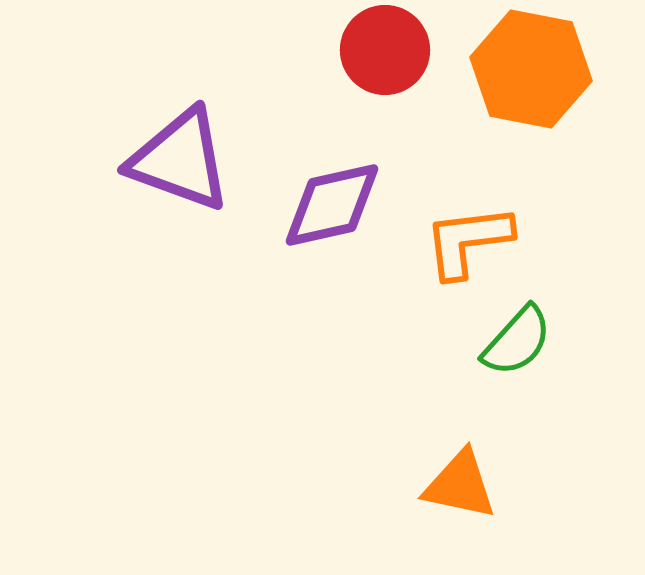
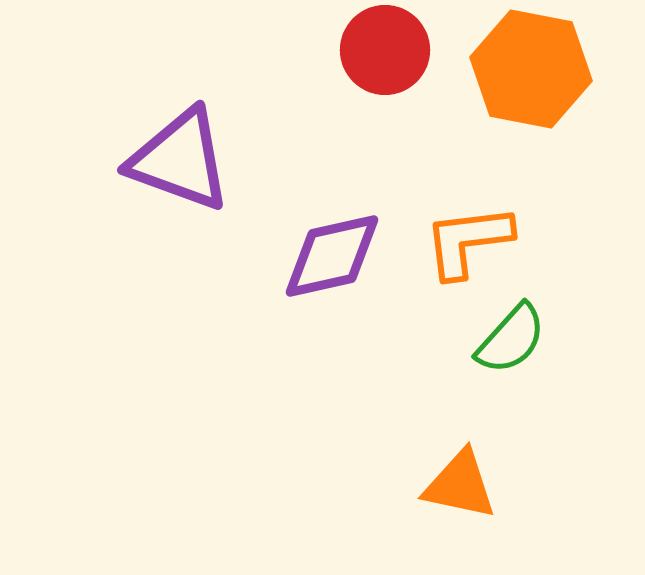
purple diamond: moved 51 px down
green semicircle: moved 6 px left, 2 px up
